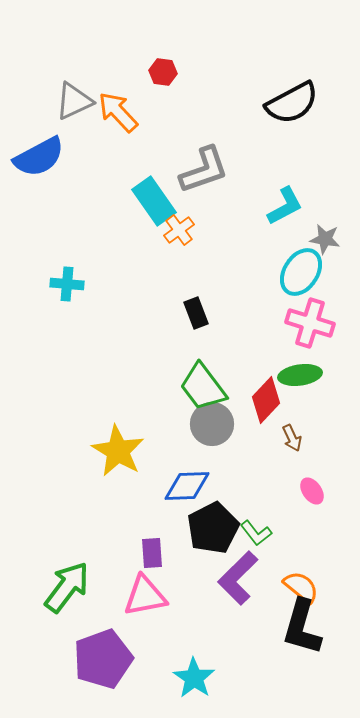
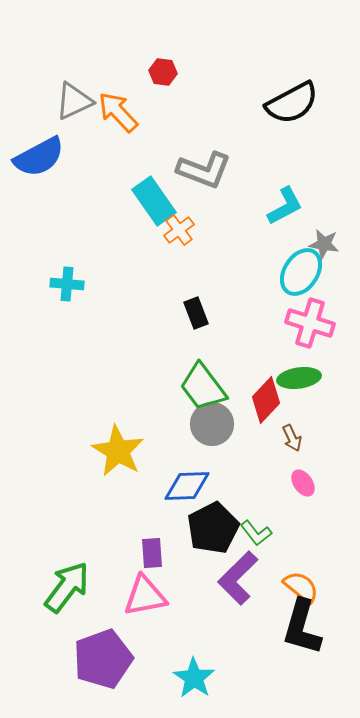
gray L-shape: rotated 40 degrees clockwise
gray star: moved 1 px left, 5 px down
green ellipse: moved 1 px left, 3 px down
pink ellipse: moved 9 px left, 8 px up
